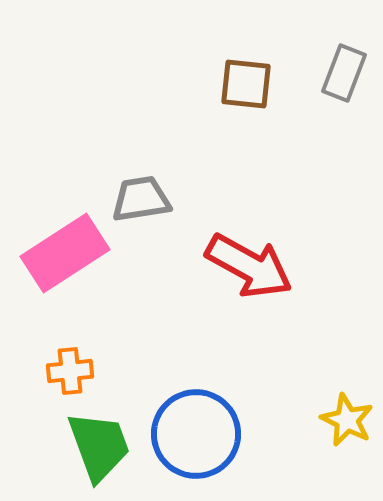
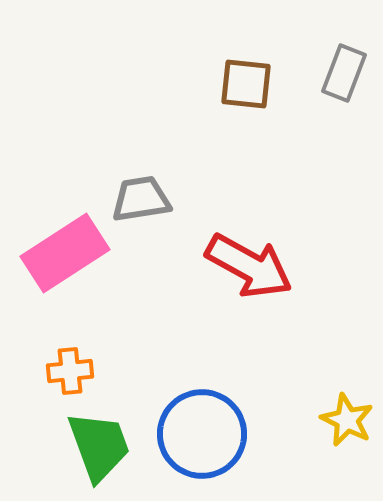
blue circle: moved 6 px right
